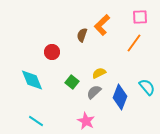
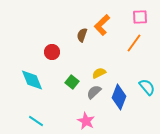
blue diamond: moved 1 px left
